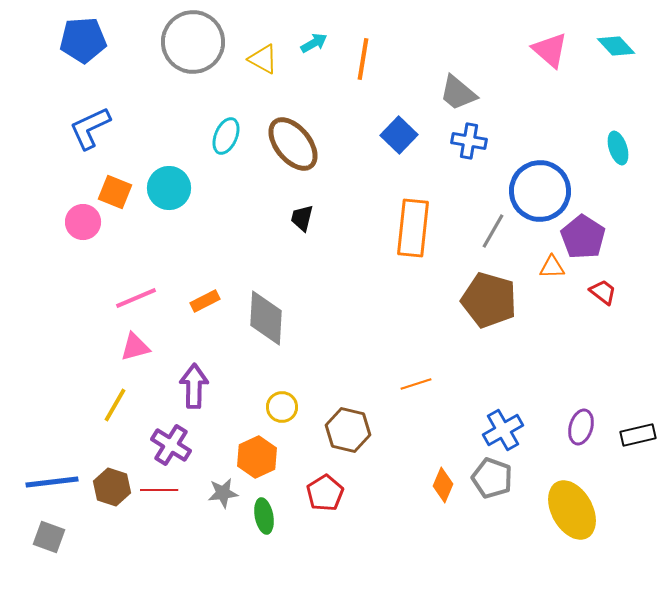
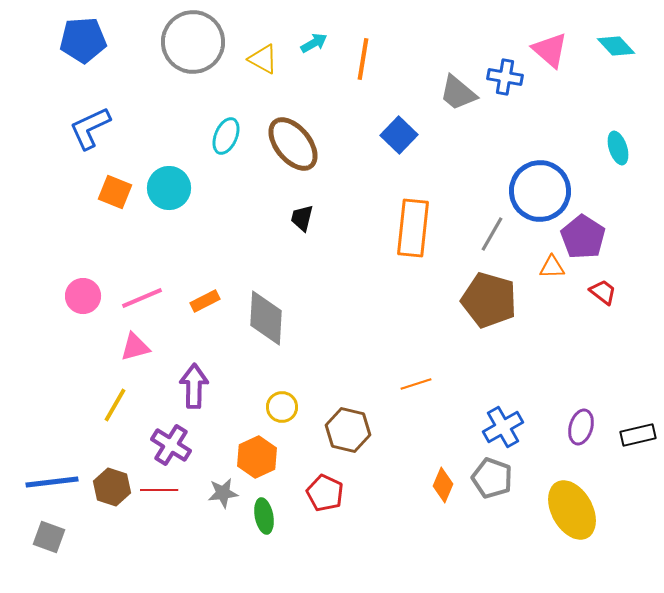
blue cross at (469, 141): moved 36 px right, 64 px up
pink circle at (83, 222): moved 74 px down
gray line at (493, 231): moved 1 px left, 3 px down
pink line at (136, 298): moved 6 px right
blue cross at (503, 430): moved 3 px up
red pentagon at (325, 493): rotated 15 degrees counterclockwise
